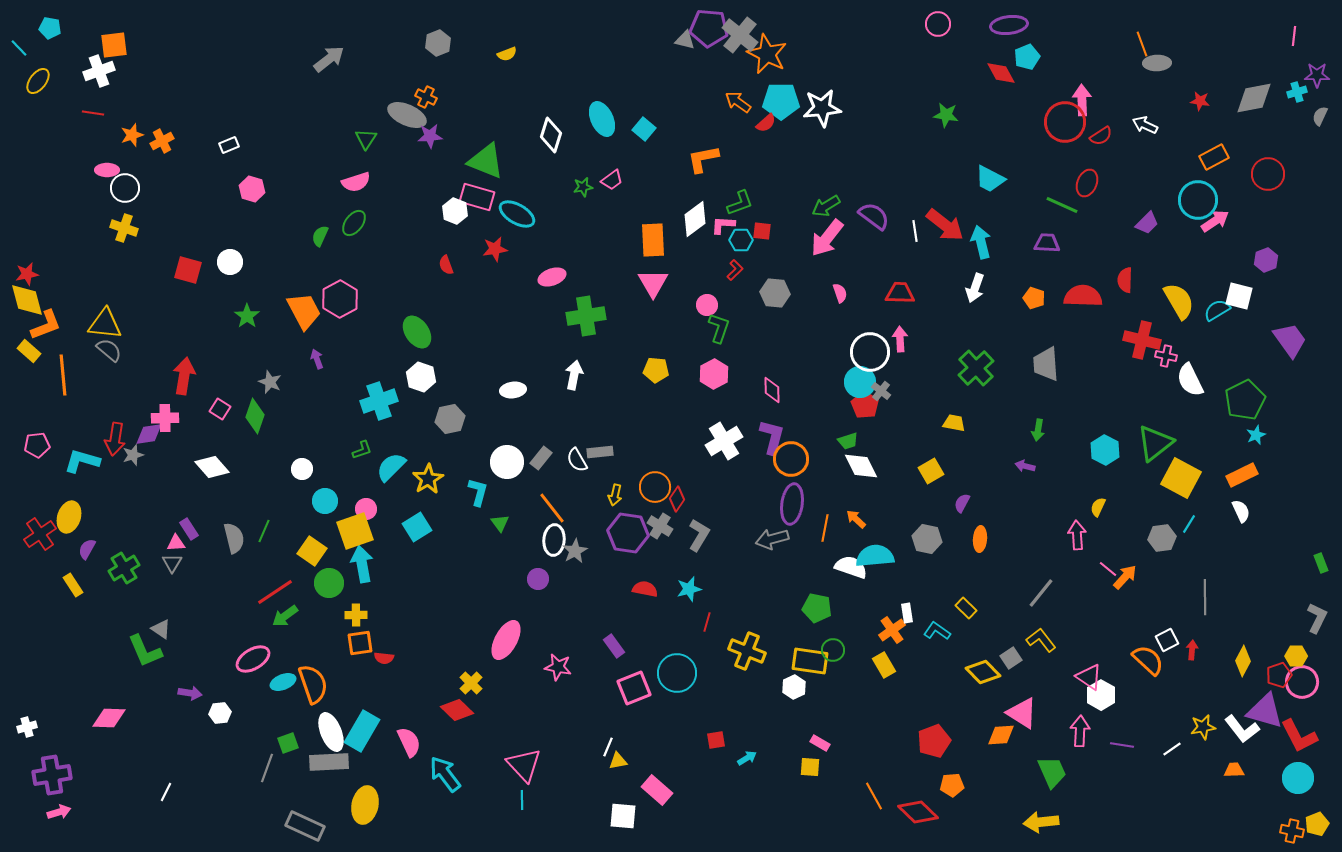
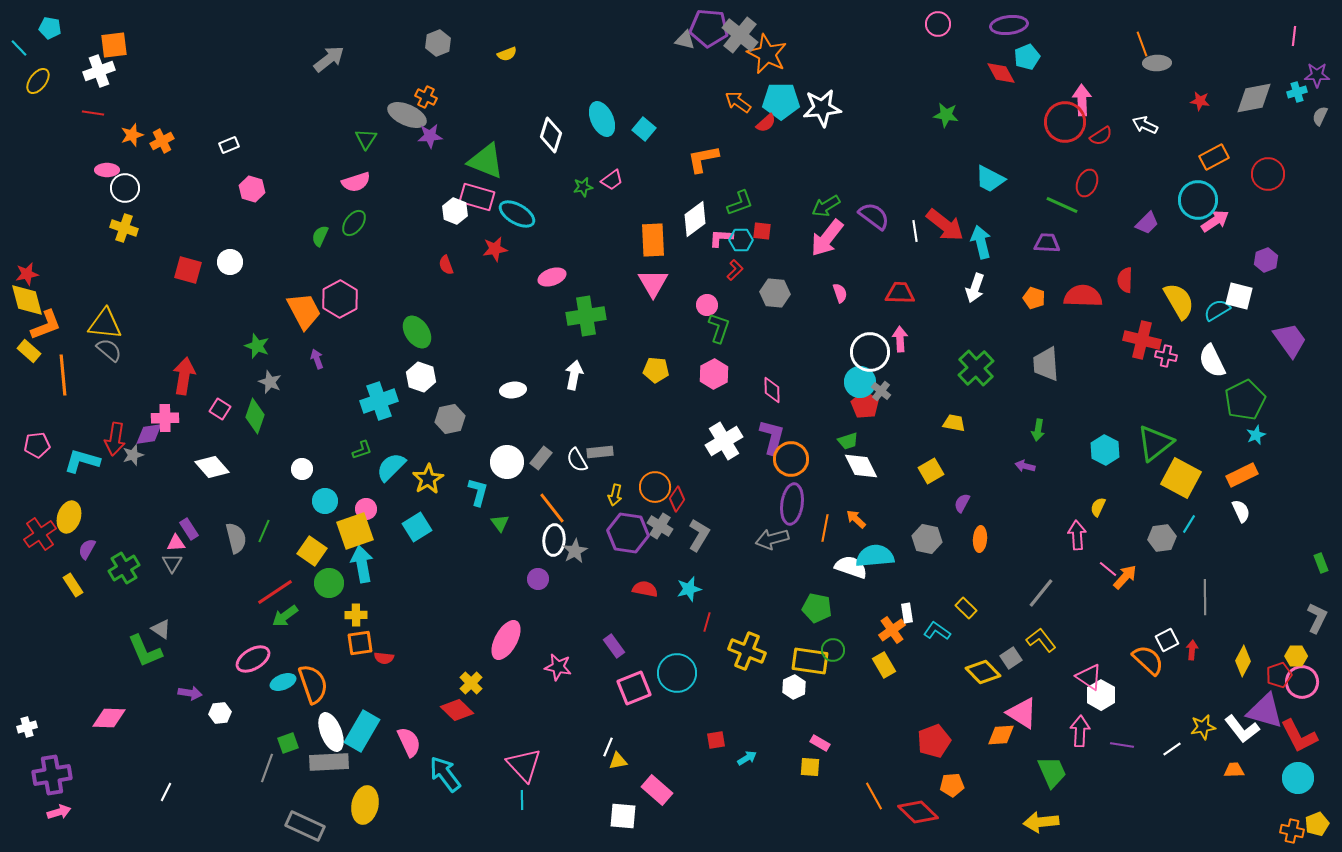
pink L-shape at (723, 225): moved 2 px left, 13 px down
green star at (247, 316): moved 10 px right, 30 px down; rotated 15 degrees counterclockwise
white semicircle at (1190, 380): moved 22 px right, 19 px up
gray semicircle at (234, 538): moved 2 px right
